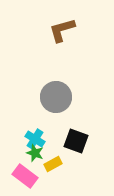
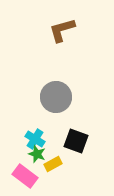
green star: moved 2 px right, 1 px down
